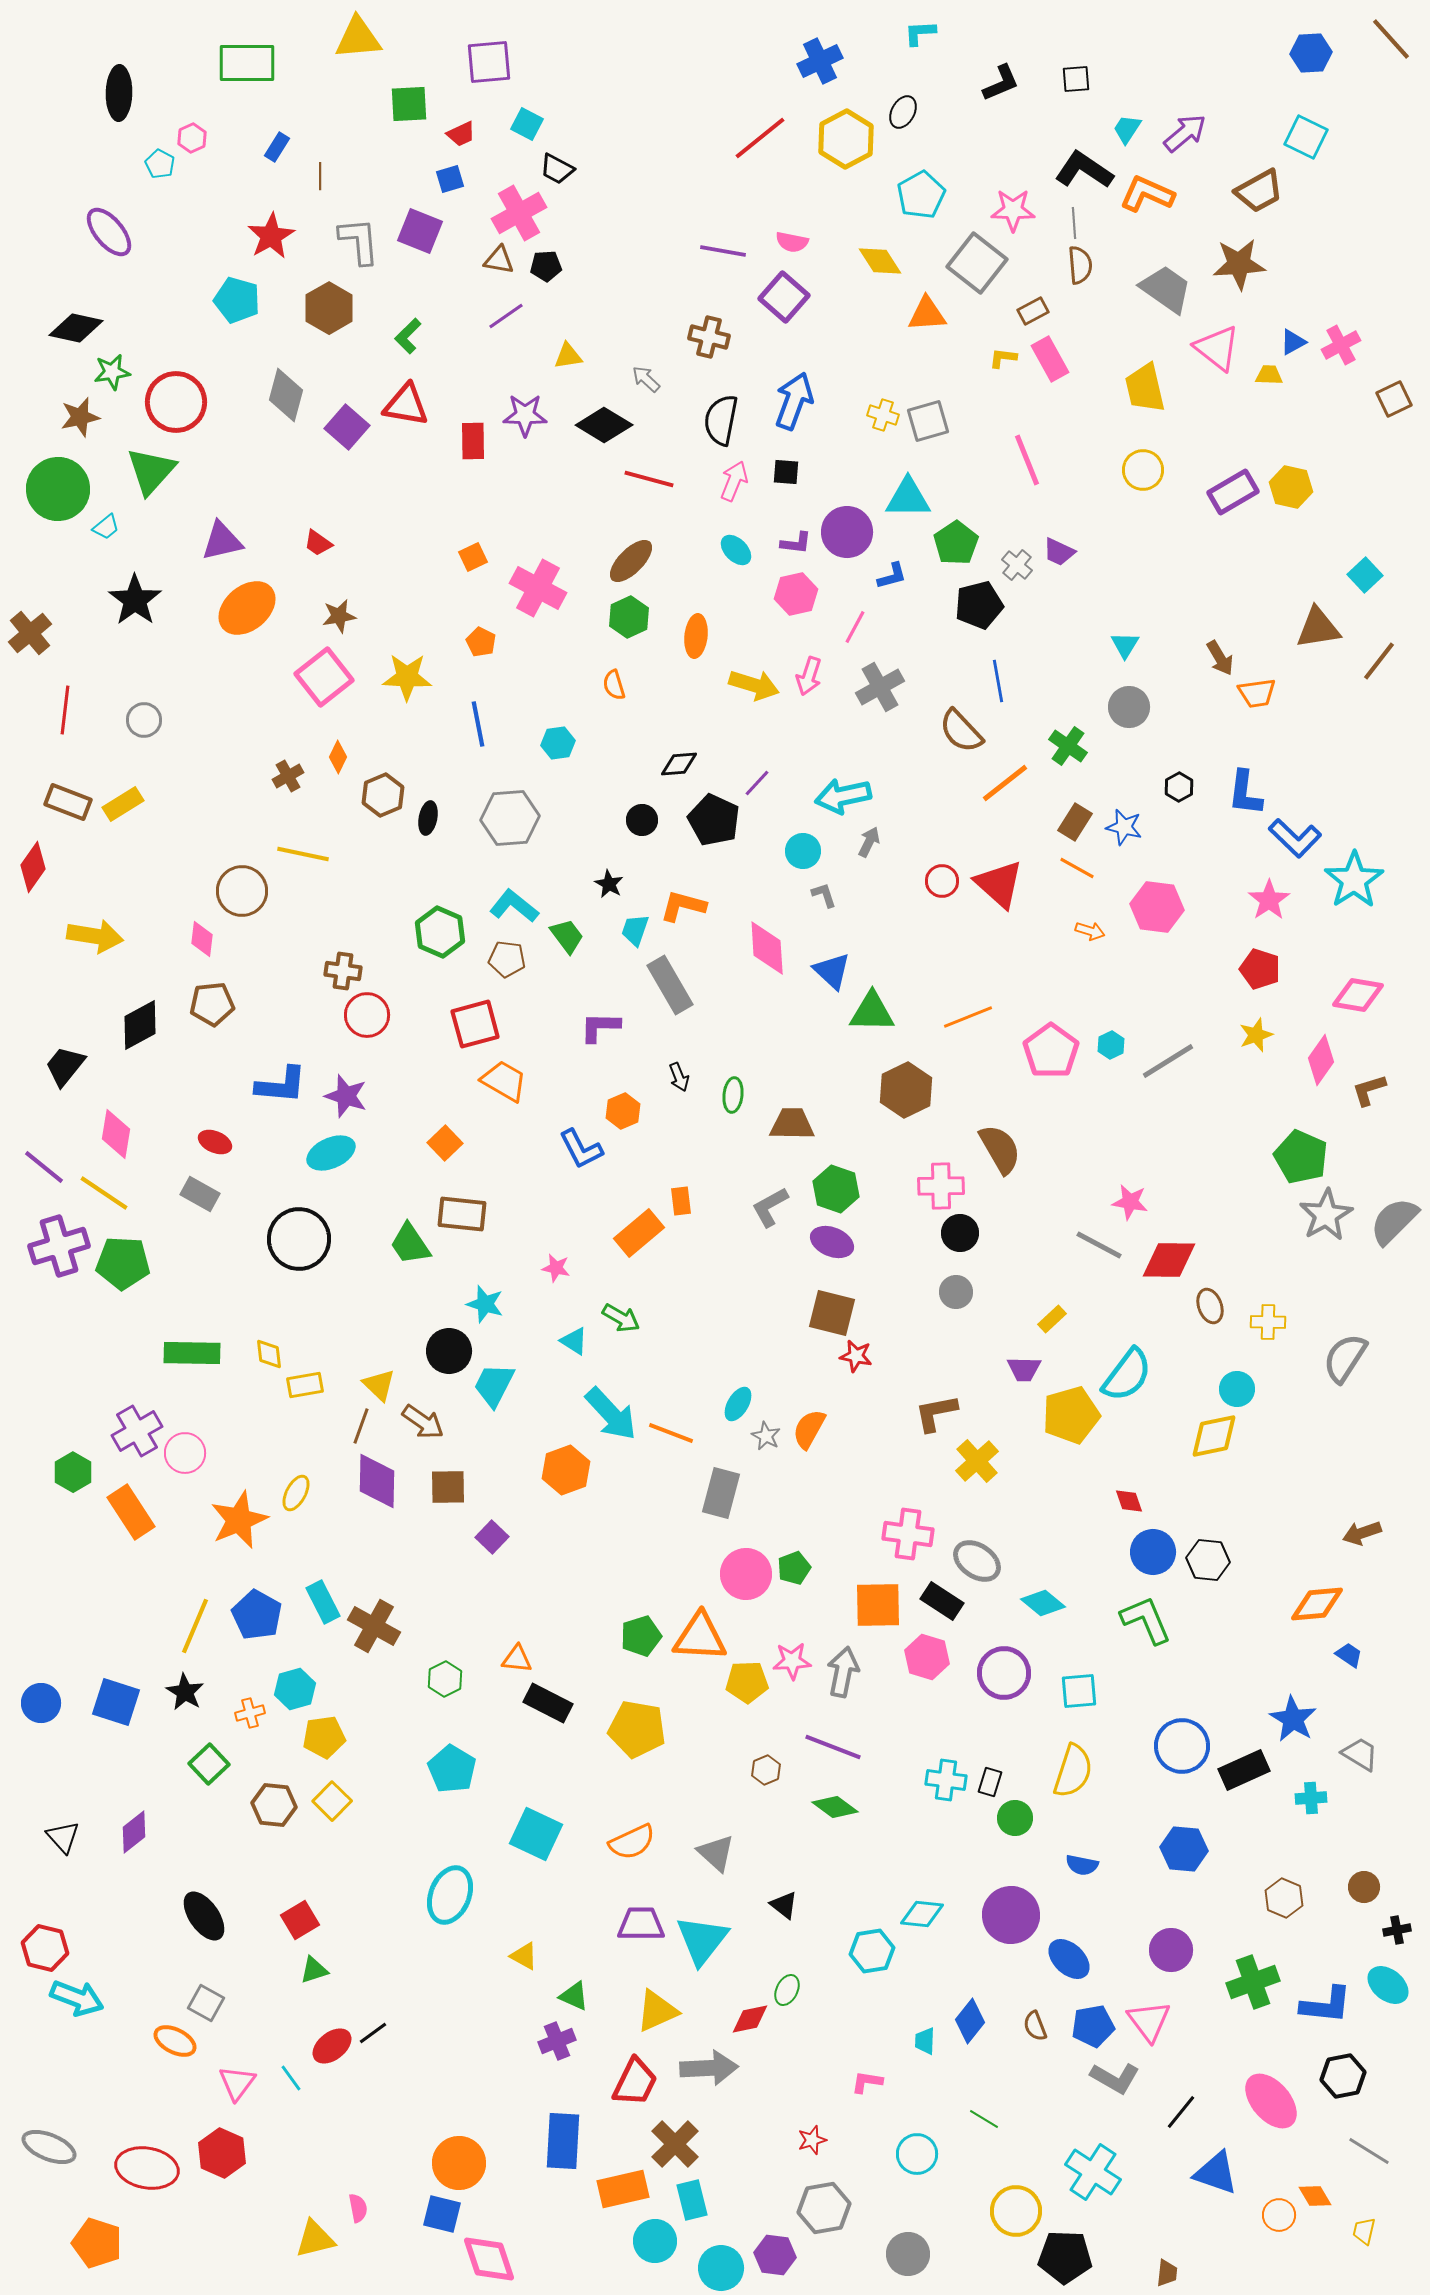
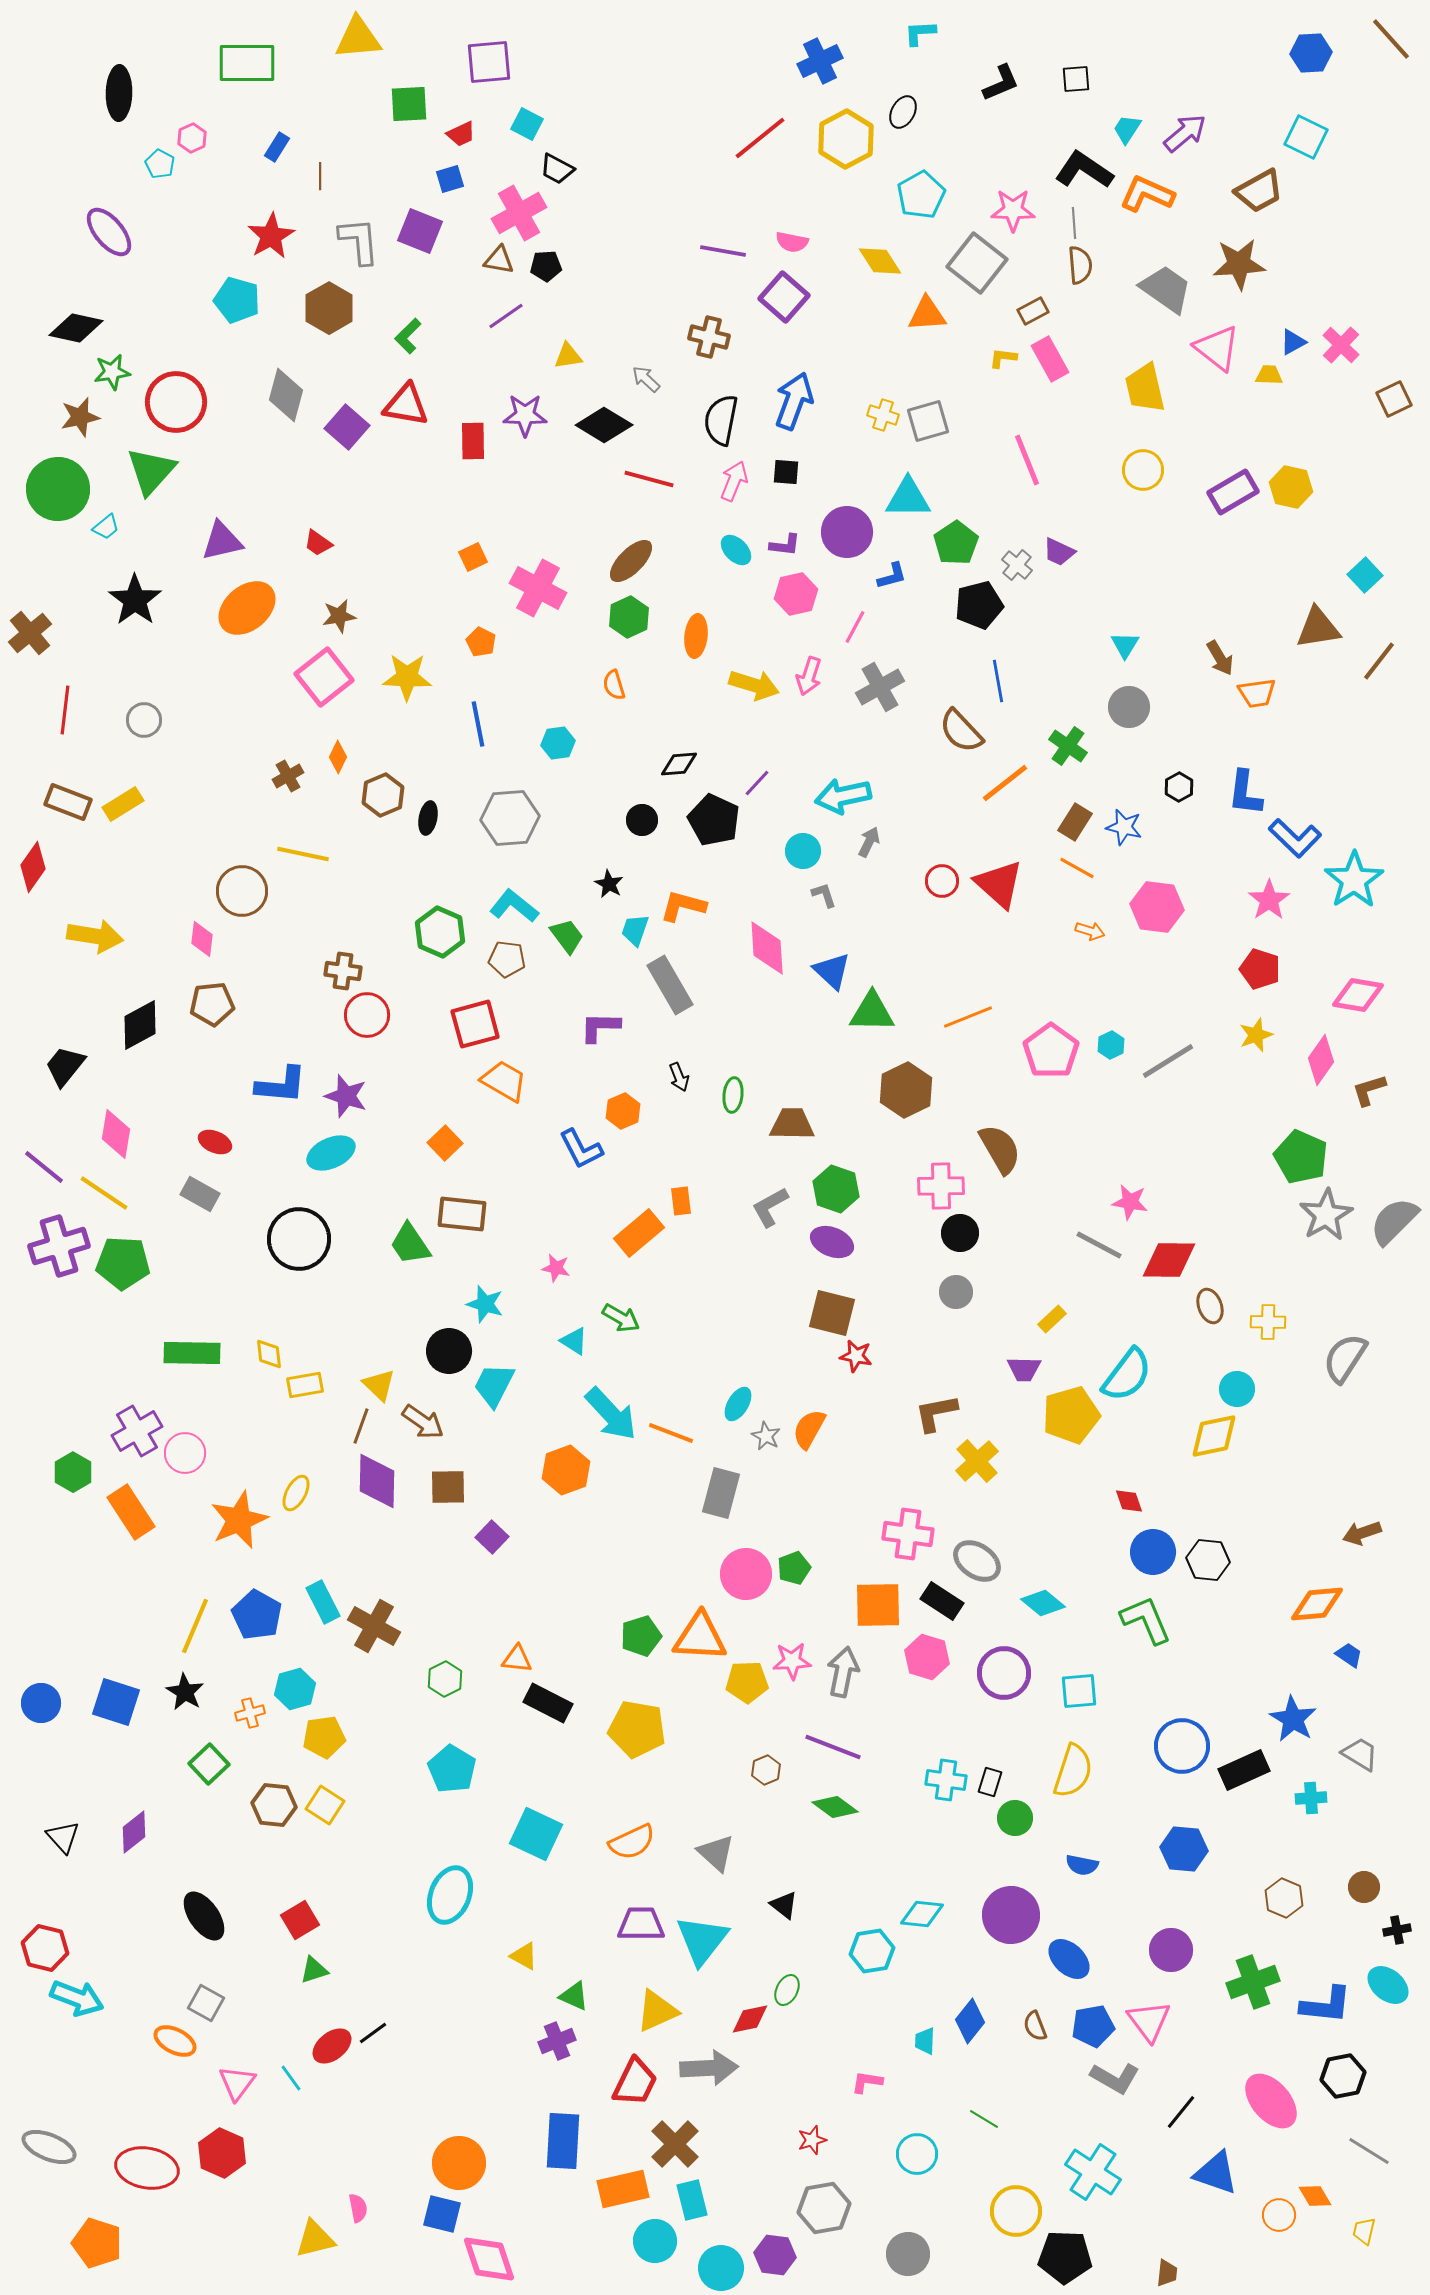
pink cross at (1341, 345): rotated 18 degrees counterclockwise
purple L-shape at (796, 543): moved 11 px left, 2 px down
yellow square at (332, 1801): moved 7 px left, 4 px down; rotated 12 degrees counterclockwise
